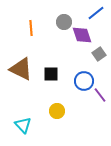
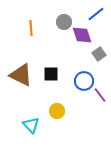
blue line: moved 1 px down
brown triangle: moved 6 px down
cyan triangle: moved 8 px right
